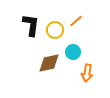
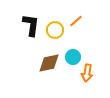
cyan circle: moved 5 px down
